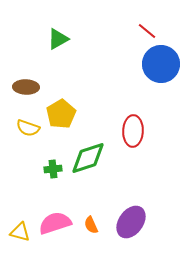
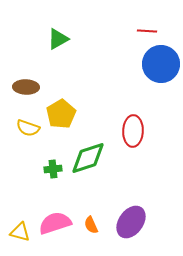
red line: rotated 36 degrees counterclockwise
